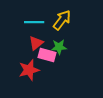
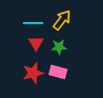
cyan line: moved 1 px left, 1 px down
red triangle: rotated 21 degrees counterclockwise
pink rectangle: moved 11 px right, 17 px down
red star: moved 4 px right, 3 px down
